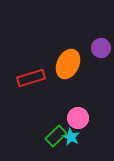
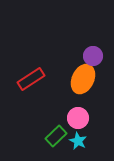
purple circle: moved 8 px left, 8 px down
orange ellipse: moved 15 px right, 15 px down
red rectangle: moved 1 px down; rotated 16 degrees counterclockwise
cyan star: moved 7 px right, 4 px down
